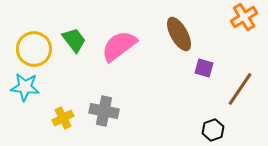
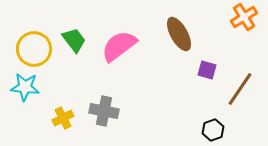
purple square: moved 3 px right, 2 px down
